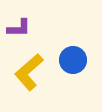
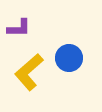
blue circle: moved 4 px left, 2 px up
